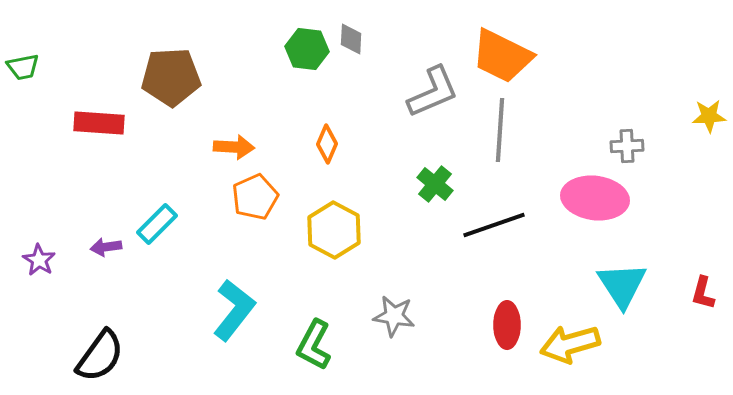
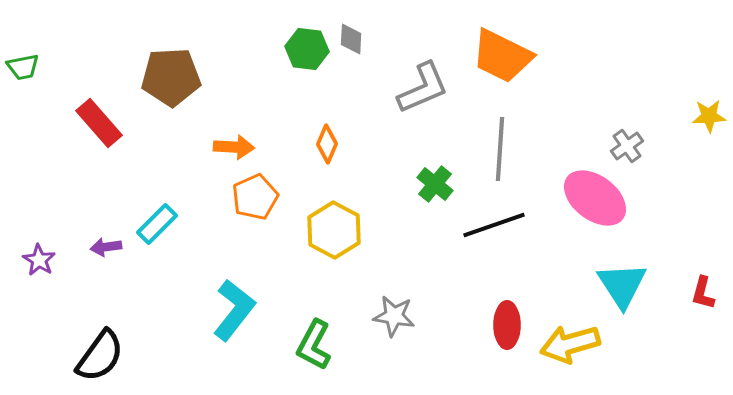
gray L-shape: moved 10 px left, 4 px up
red rectangle: rotated 45 degrees clockwise
gray line: moved 19 px down
gray cross: rotated 32 degrees counterclockwise
pink ellipse: rotated 30 degrees clockwise
